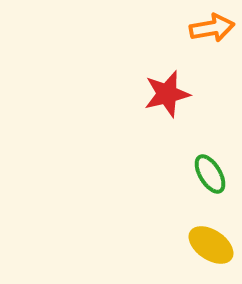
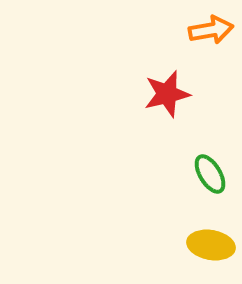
orange arrow: moved 1 px left, 2 px down
yellow ellipse: rotated 24 degrees counterclockwise
